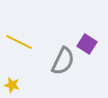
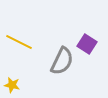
gray semicircle: moved 1 px left
